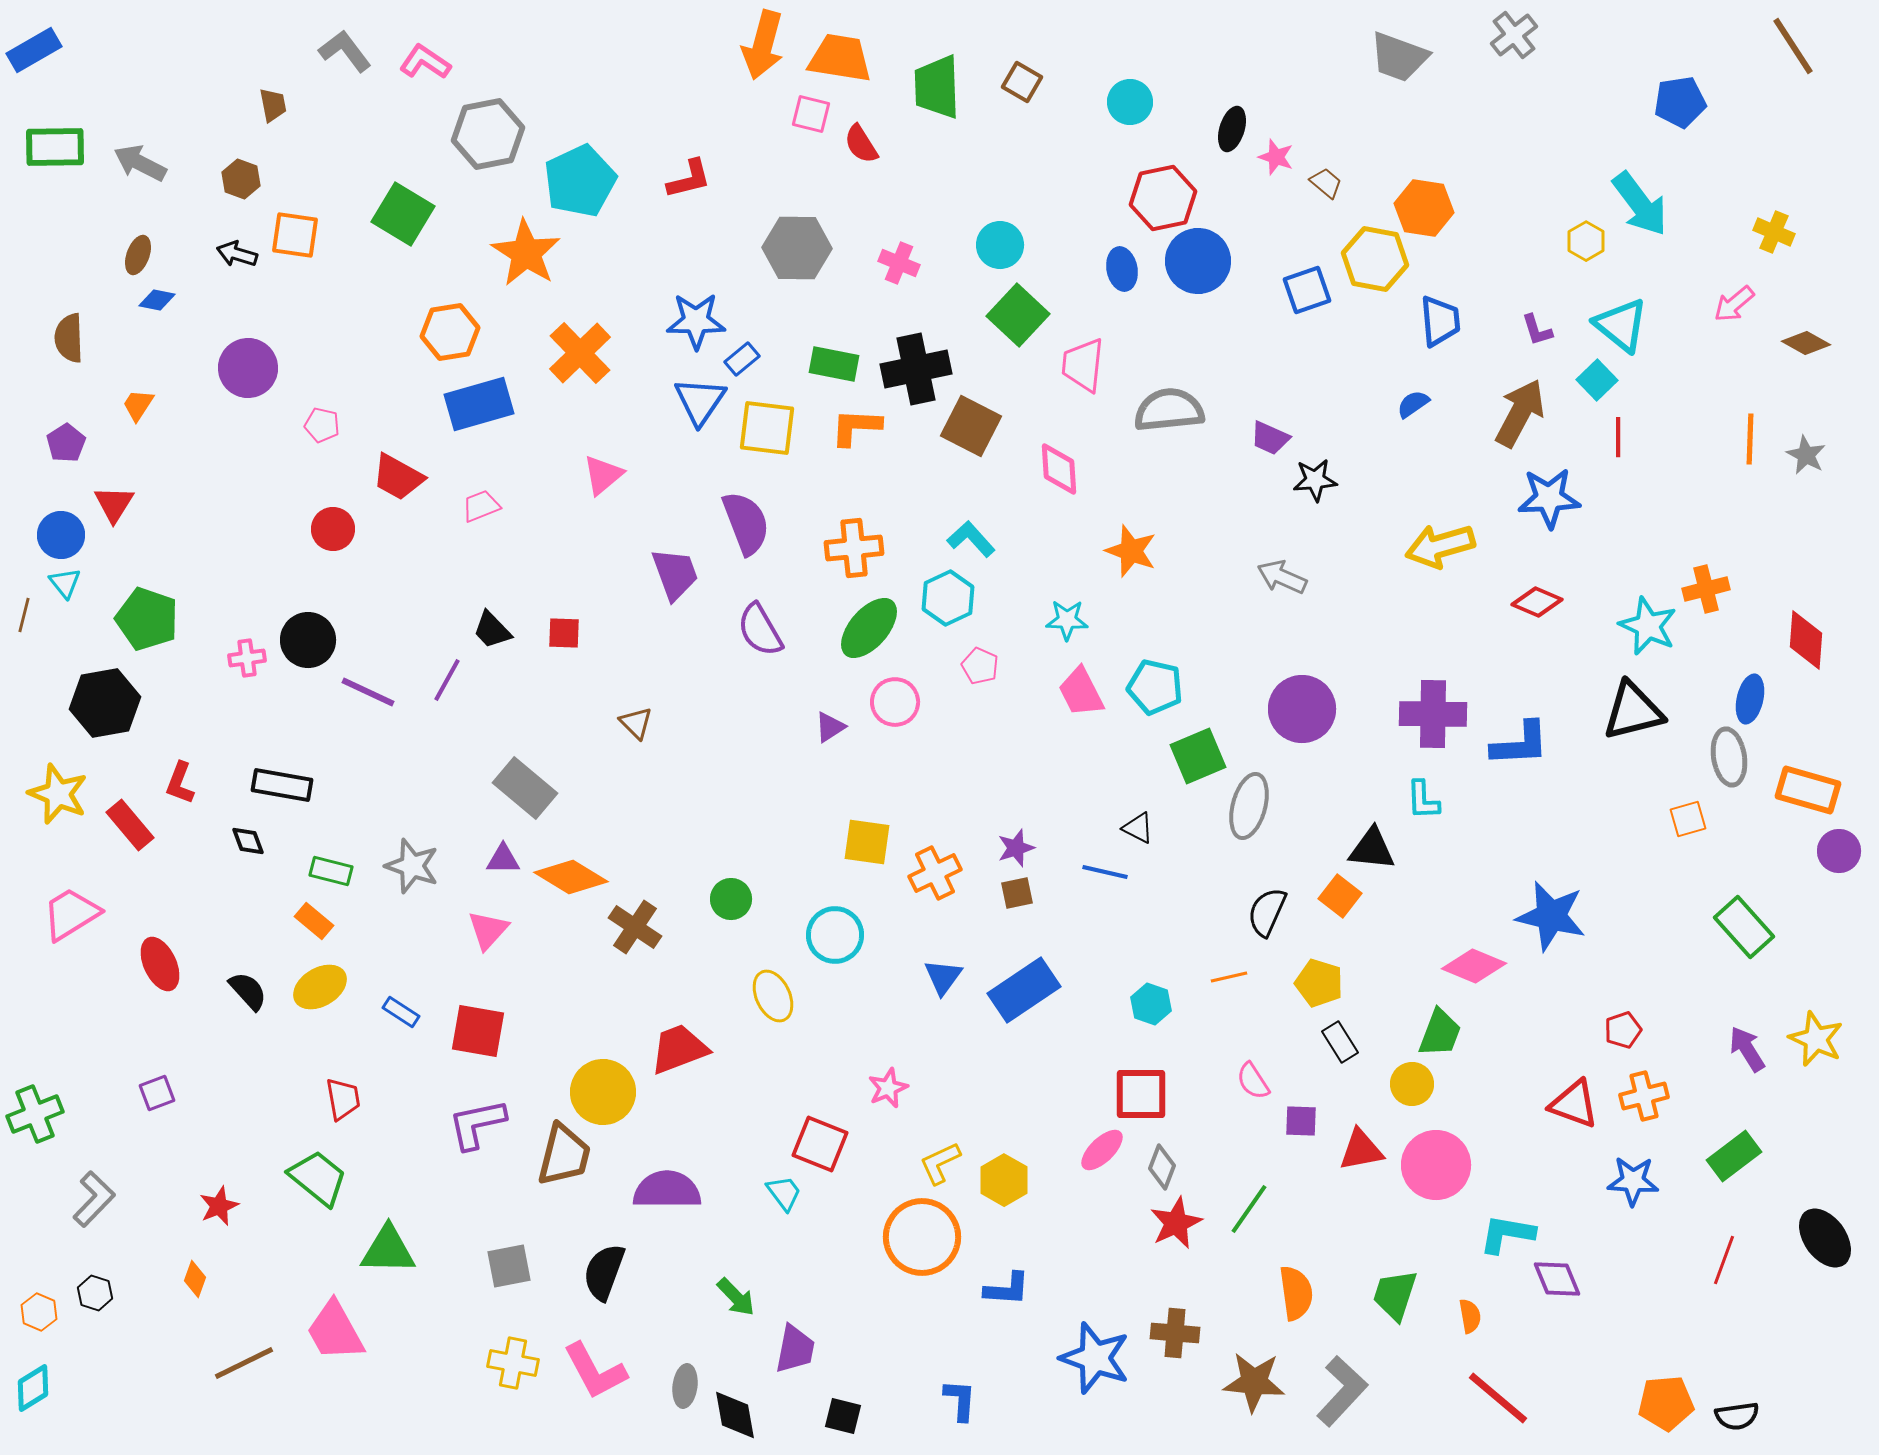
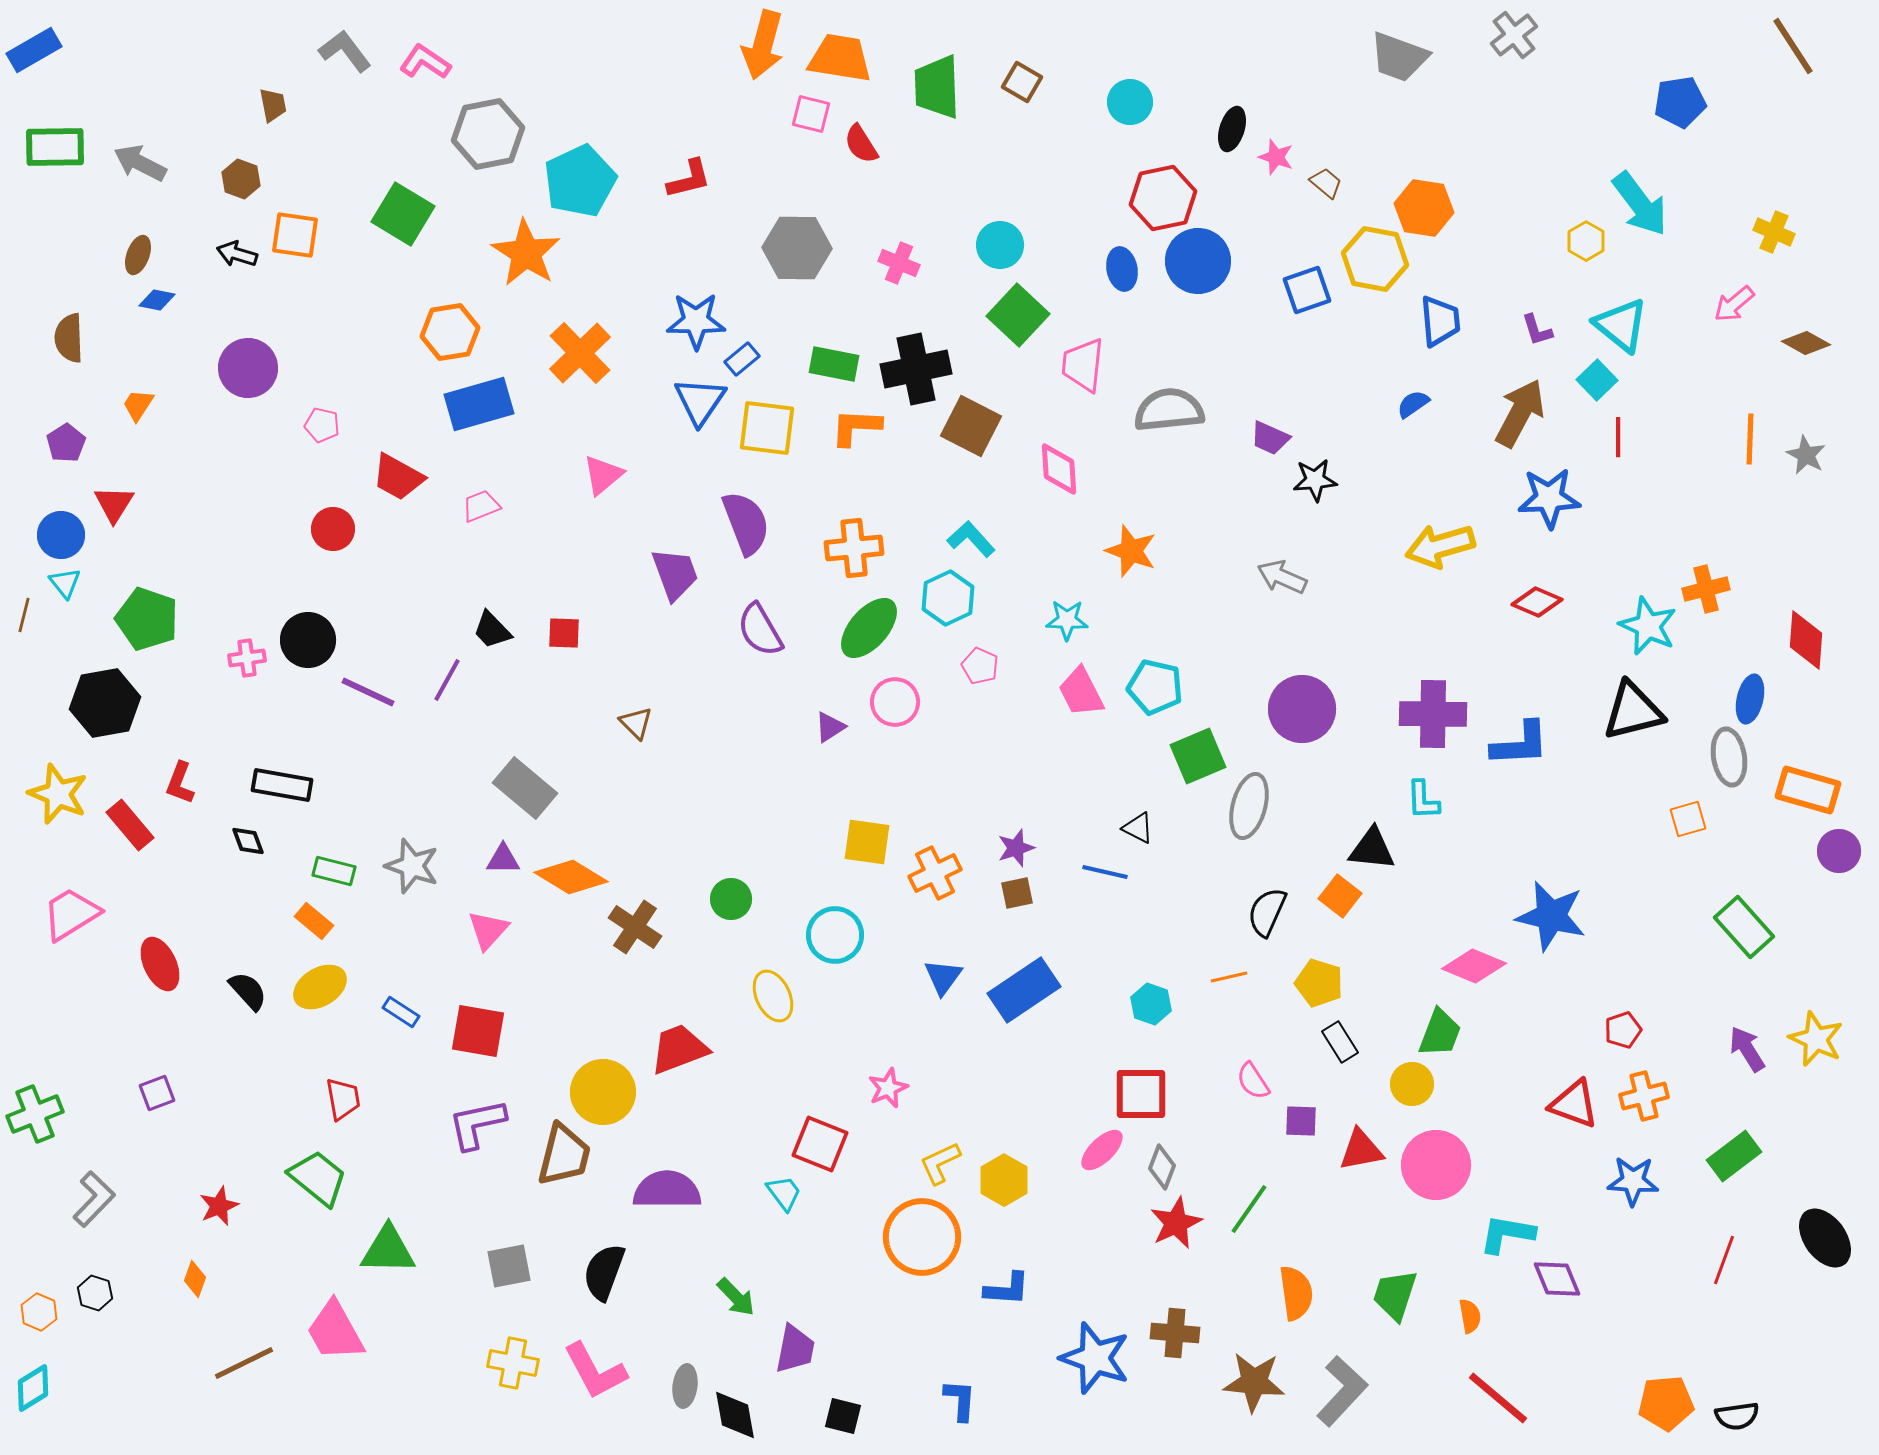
green rectangle at (331, 871): moved 3 px right
